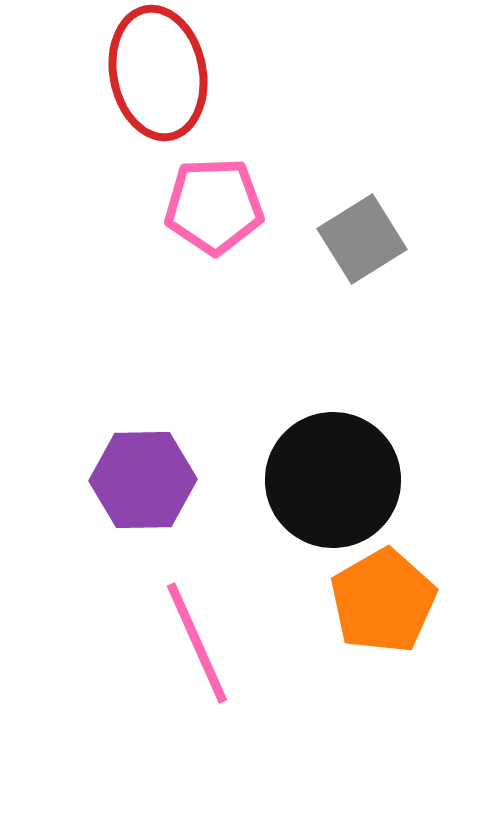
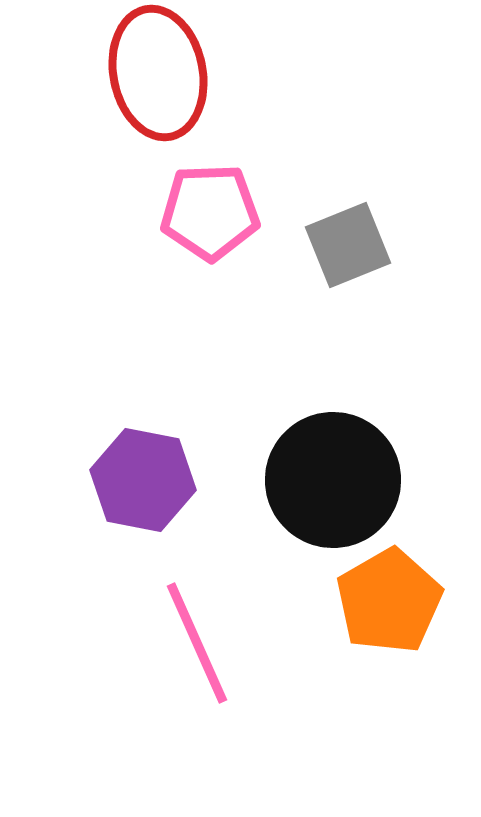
pink pentagon: moved 4 px left, 6 px down
gray square: moved 14 px left, 6 px down; rotated 10 degrees clockwise
purple hexagon: rotated 12 degrees clockwise
orange pentagon: moved 6 px right
